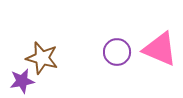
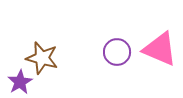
purple star: moved 2 px left, 1 px down; rotated 20 degrees counterclockwise
